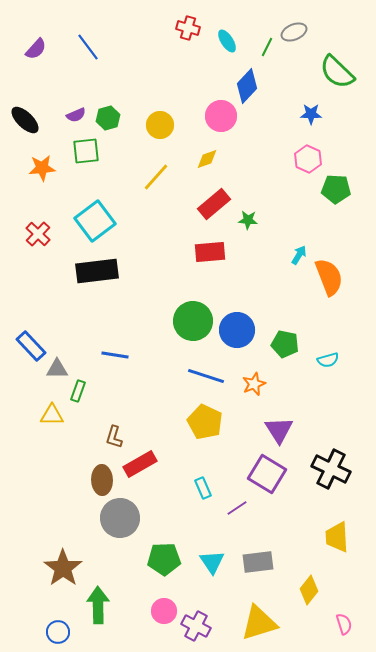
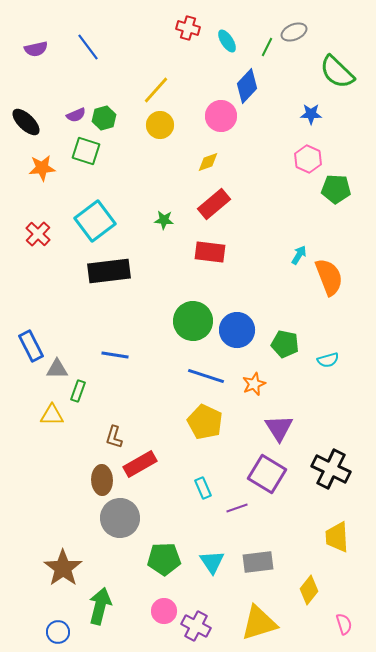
purple semicircle at (36, 49): rotated 35 degrees clockwise
green hexagon at (108, 118): moved 4 px left
black ellipse at (25, 120): moved 1 px right, 2 px down
green square at (86, 151): rotated 24 degrees clockwise
yellow diamond at (207, 159): moved 1 px right, 3 px down
yellow line at (156, 177): moved 87 px up
green star at (248, 220): moved 84 px left
red rectangle at (210, 252): rotated 12 degrees clockwise
black rectangle at (97, 271): moved 12 px right
blue rectangle at (31, 346): rotated 16 degrees clockwise
purple triangle at (279, 430): moved 2 px up
purple line at (237, 508): rotated 15 degrees clockwise
green arrow at (98, 605): moved 2 px right, 1 px down; rotated 15 degrees clockwise
